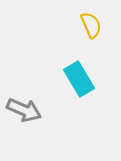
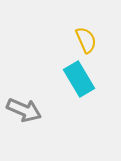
yellow semicircle: moved 5 px left, 15 px down
